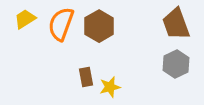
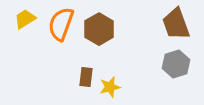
brown hexagon: moved 3 px down
gray hexagon: rotated 8 degrees clockwise
brown rectangle: rotated 18 degrees clockwise
